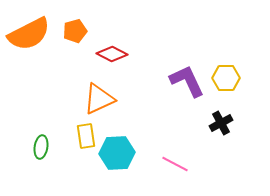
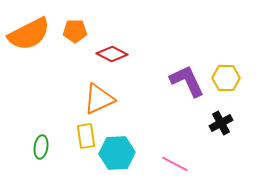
orange pentagon: rotated 15 degrees clockwise
